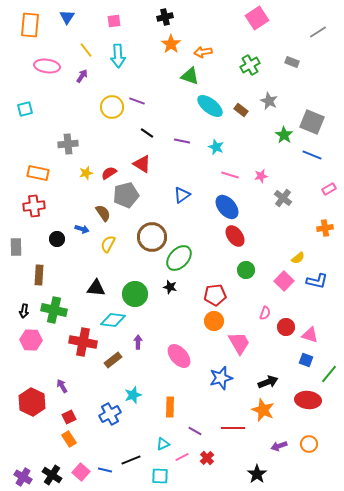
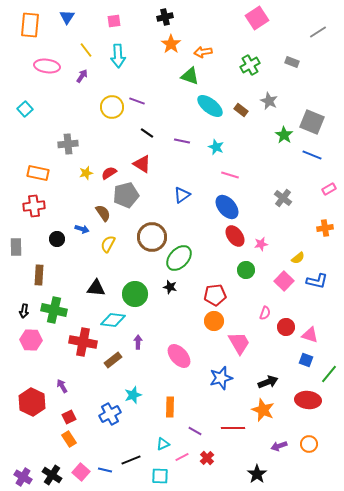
cyan square at (25, 109): rotated 28 degrees counterclockwise
pink star at (261, 176): moved 68 px down
